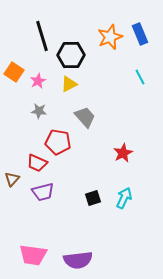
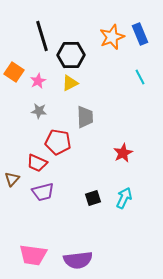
orange star: moved 2 px right
yellow triangle: moved 1 px right, 1 px up
gray trapezoid: rotated 40 degrees clockwise
